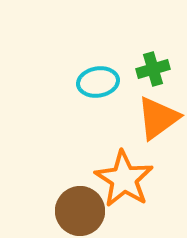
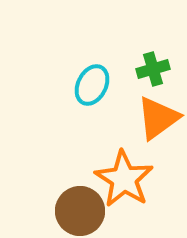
cyan ellipse: moved 6 px left, 3 px down; rotated 54 degrees counterclockwise
